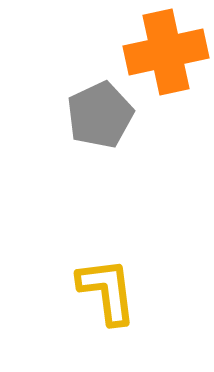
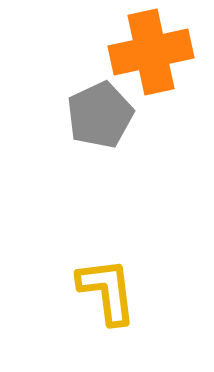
orange cross: moved 15 px left
